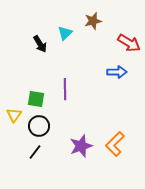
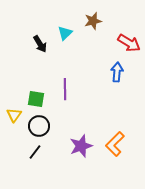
blue arrow: rotated 84 degrees counterclockwise
